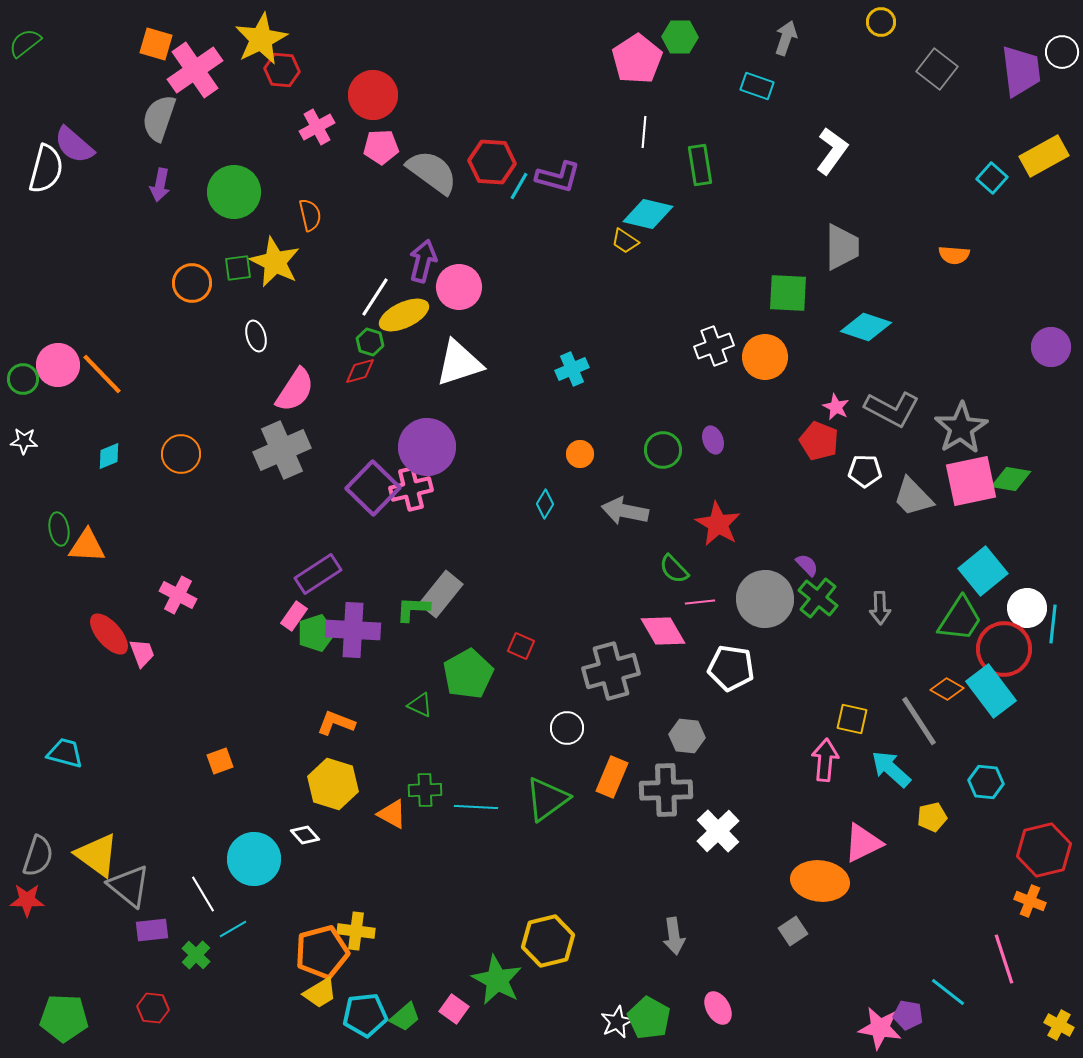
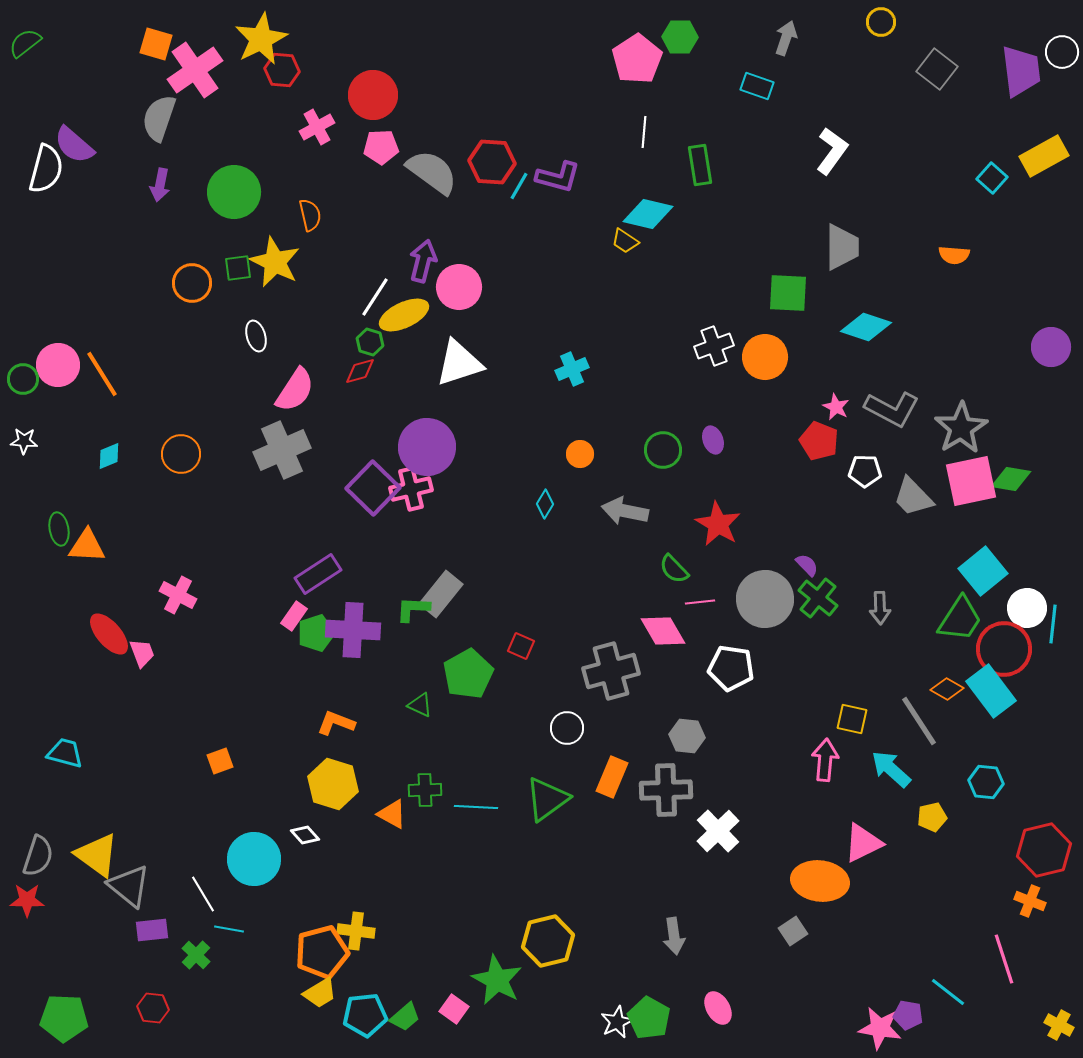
orange line at (102, 374): rotated 12 degrees clockwise
cyan line at (233, 929): moved 4 px left; rotated 40 degrees clockwise
